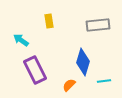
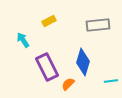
yellow rectangle: rotated 72 degrees clockwise
cyan arrow: moved 2 px right; rotated 21 degrees clockwise
purple rectangle: moved 12 px right, 3 px up
cyan line: moved 7 px right
orange semicircle: moved 1 px left, 1 px up
